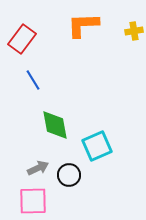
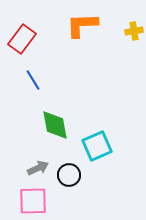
orange L-shape: moved 1 px left
